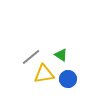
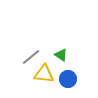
yellow triangle: rotated 15 degrees clockwise
